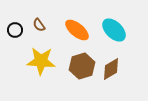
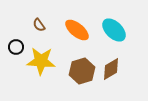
black circle: moved 1 px right, 17 px down
brown hexagon: moved 5 px down
